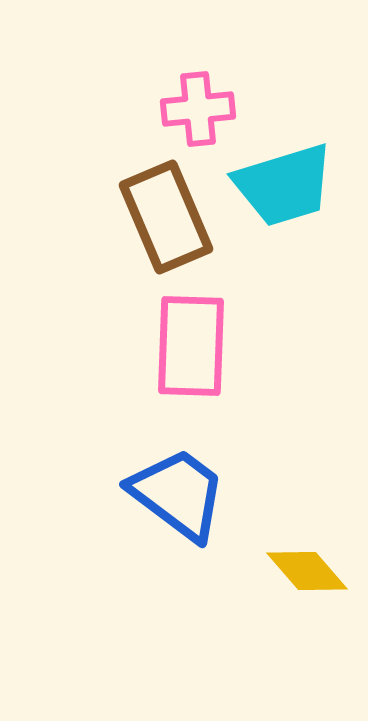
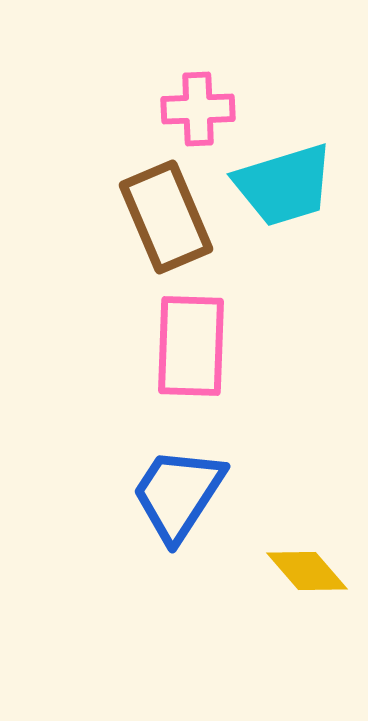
pink cross: rotated 4 degrees clockwise
blue trapezoid: rotated 94 degrees counterclockwise
